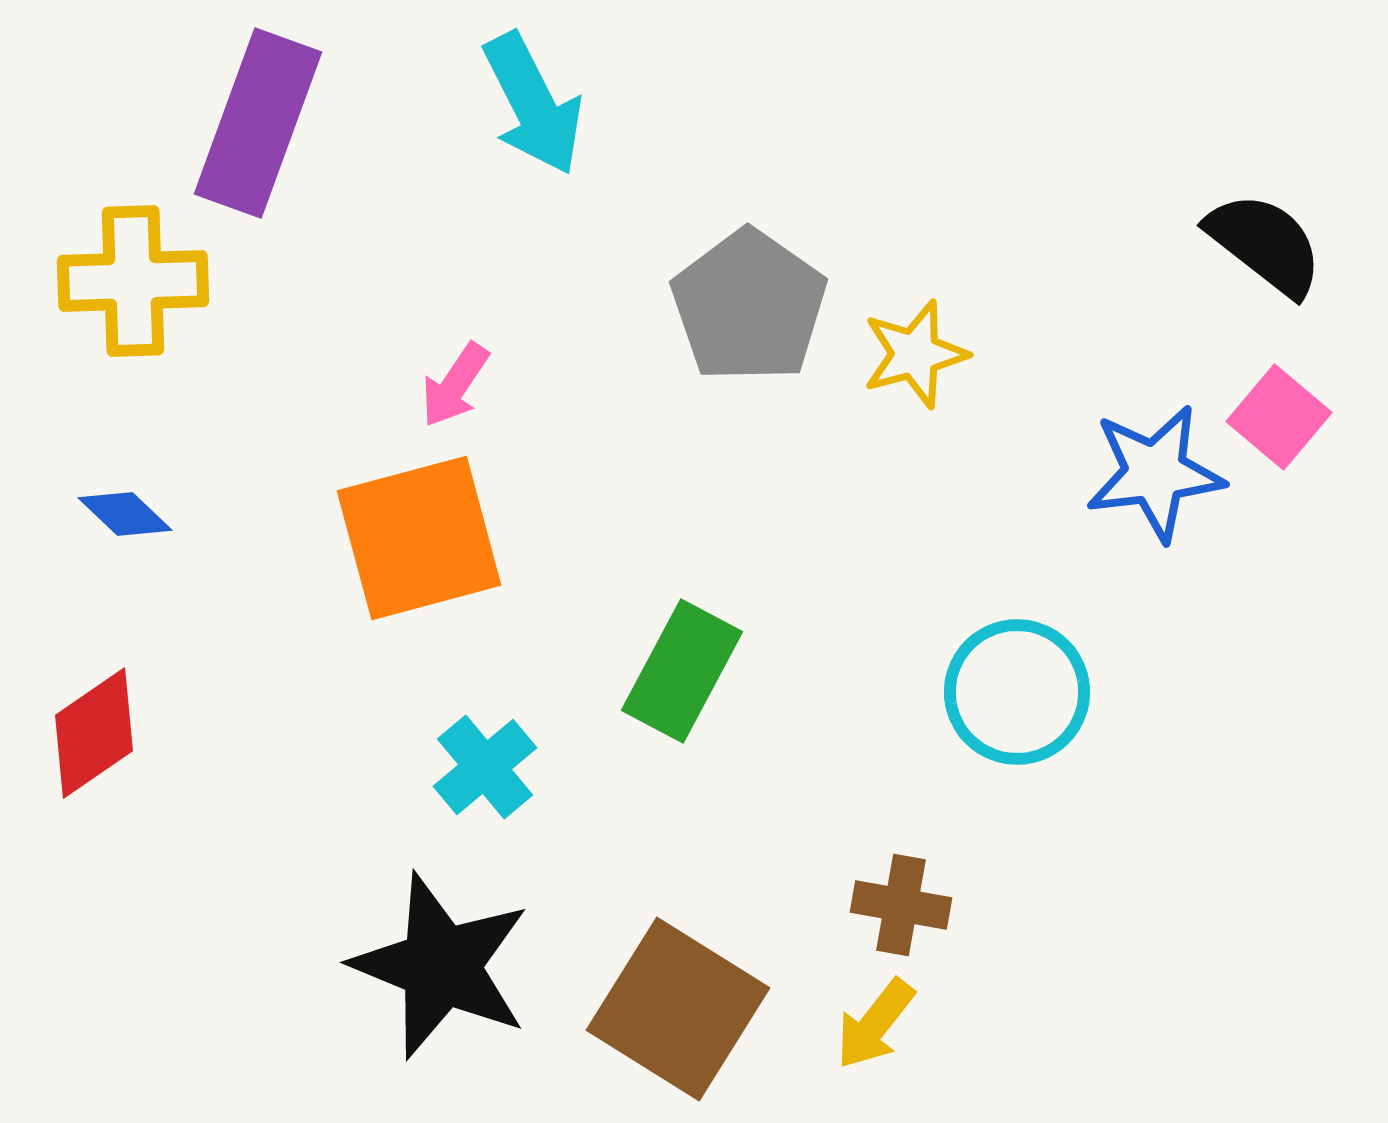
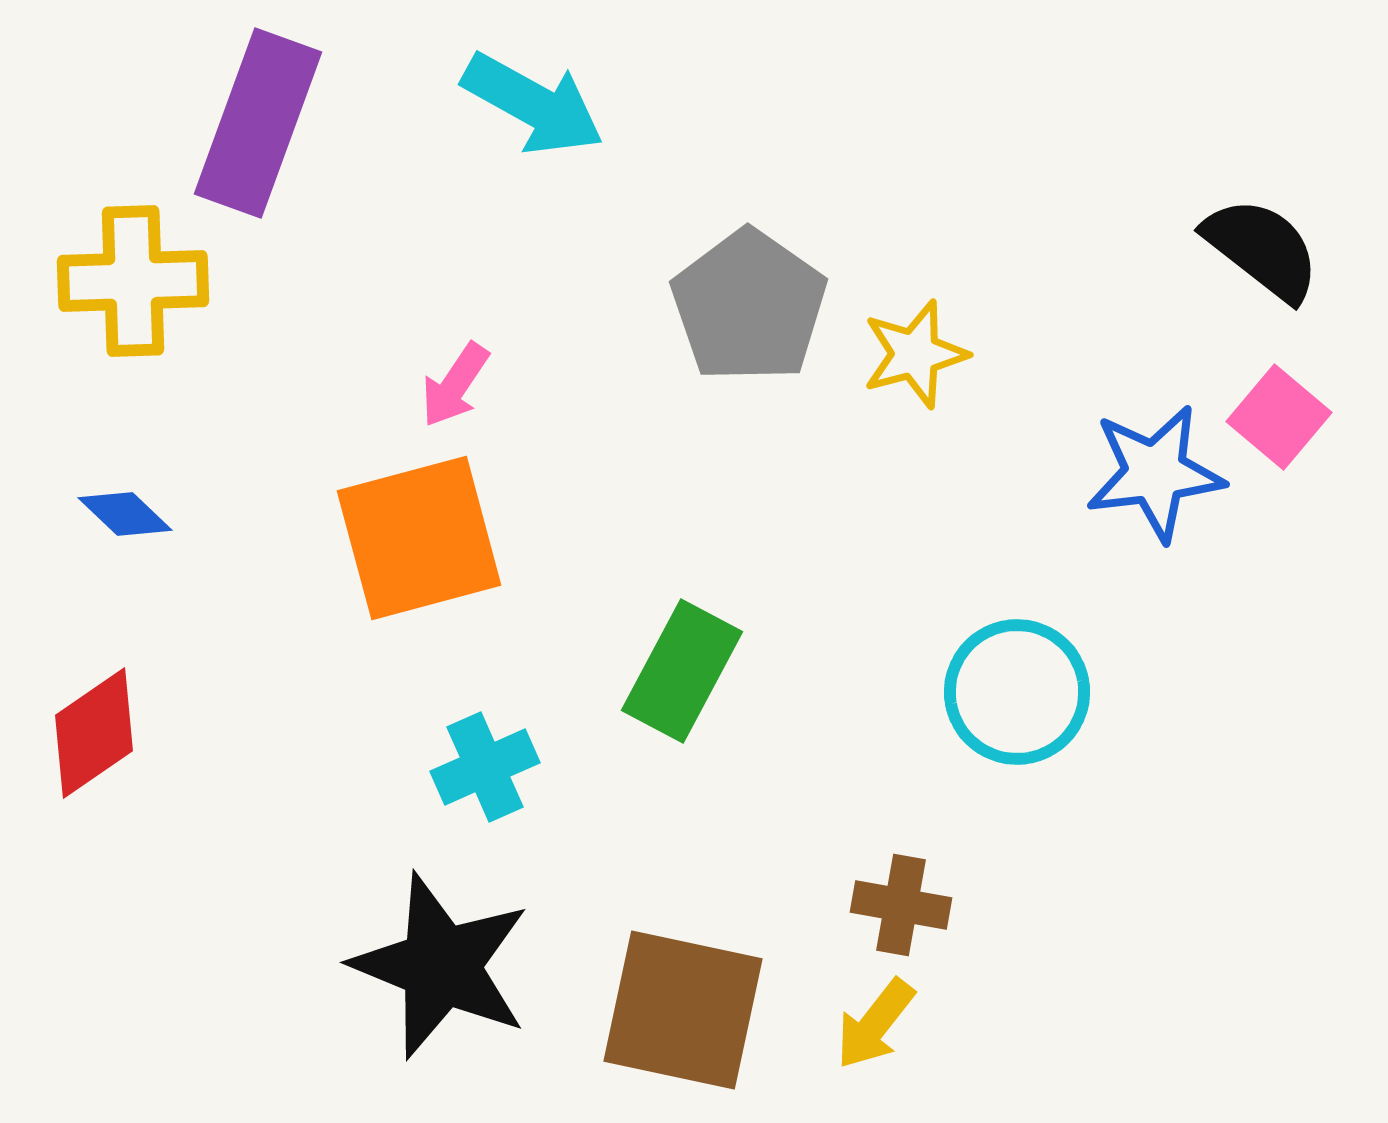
cyan arrow: rotated 34 degrees counterclockwise
black semicircle: moved 3 px left, 5 px down
cyan cross: rotated 16 degrees clockwise
brown square: moved 5 px right, 1 px down; rotated 20 degrees counterclockwise
